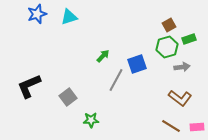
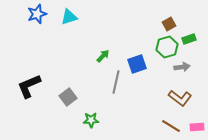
brown square: moved 1 px up
gray line: moved 2 px down; rotated 15 degrees counterclockwise
